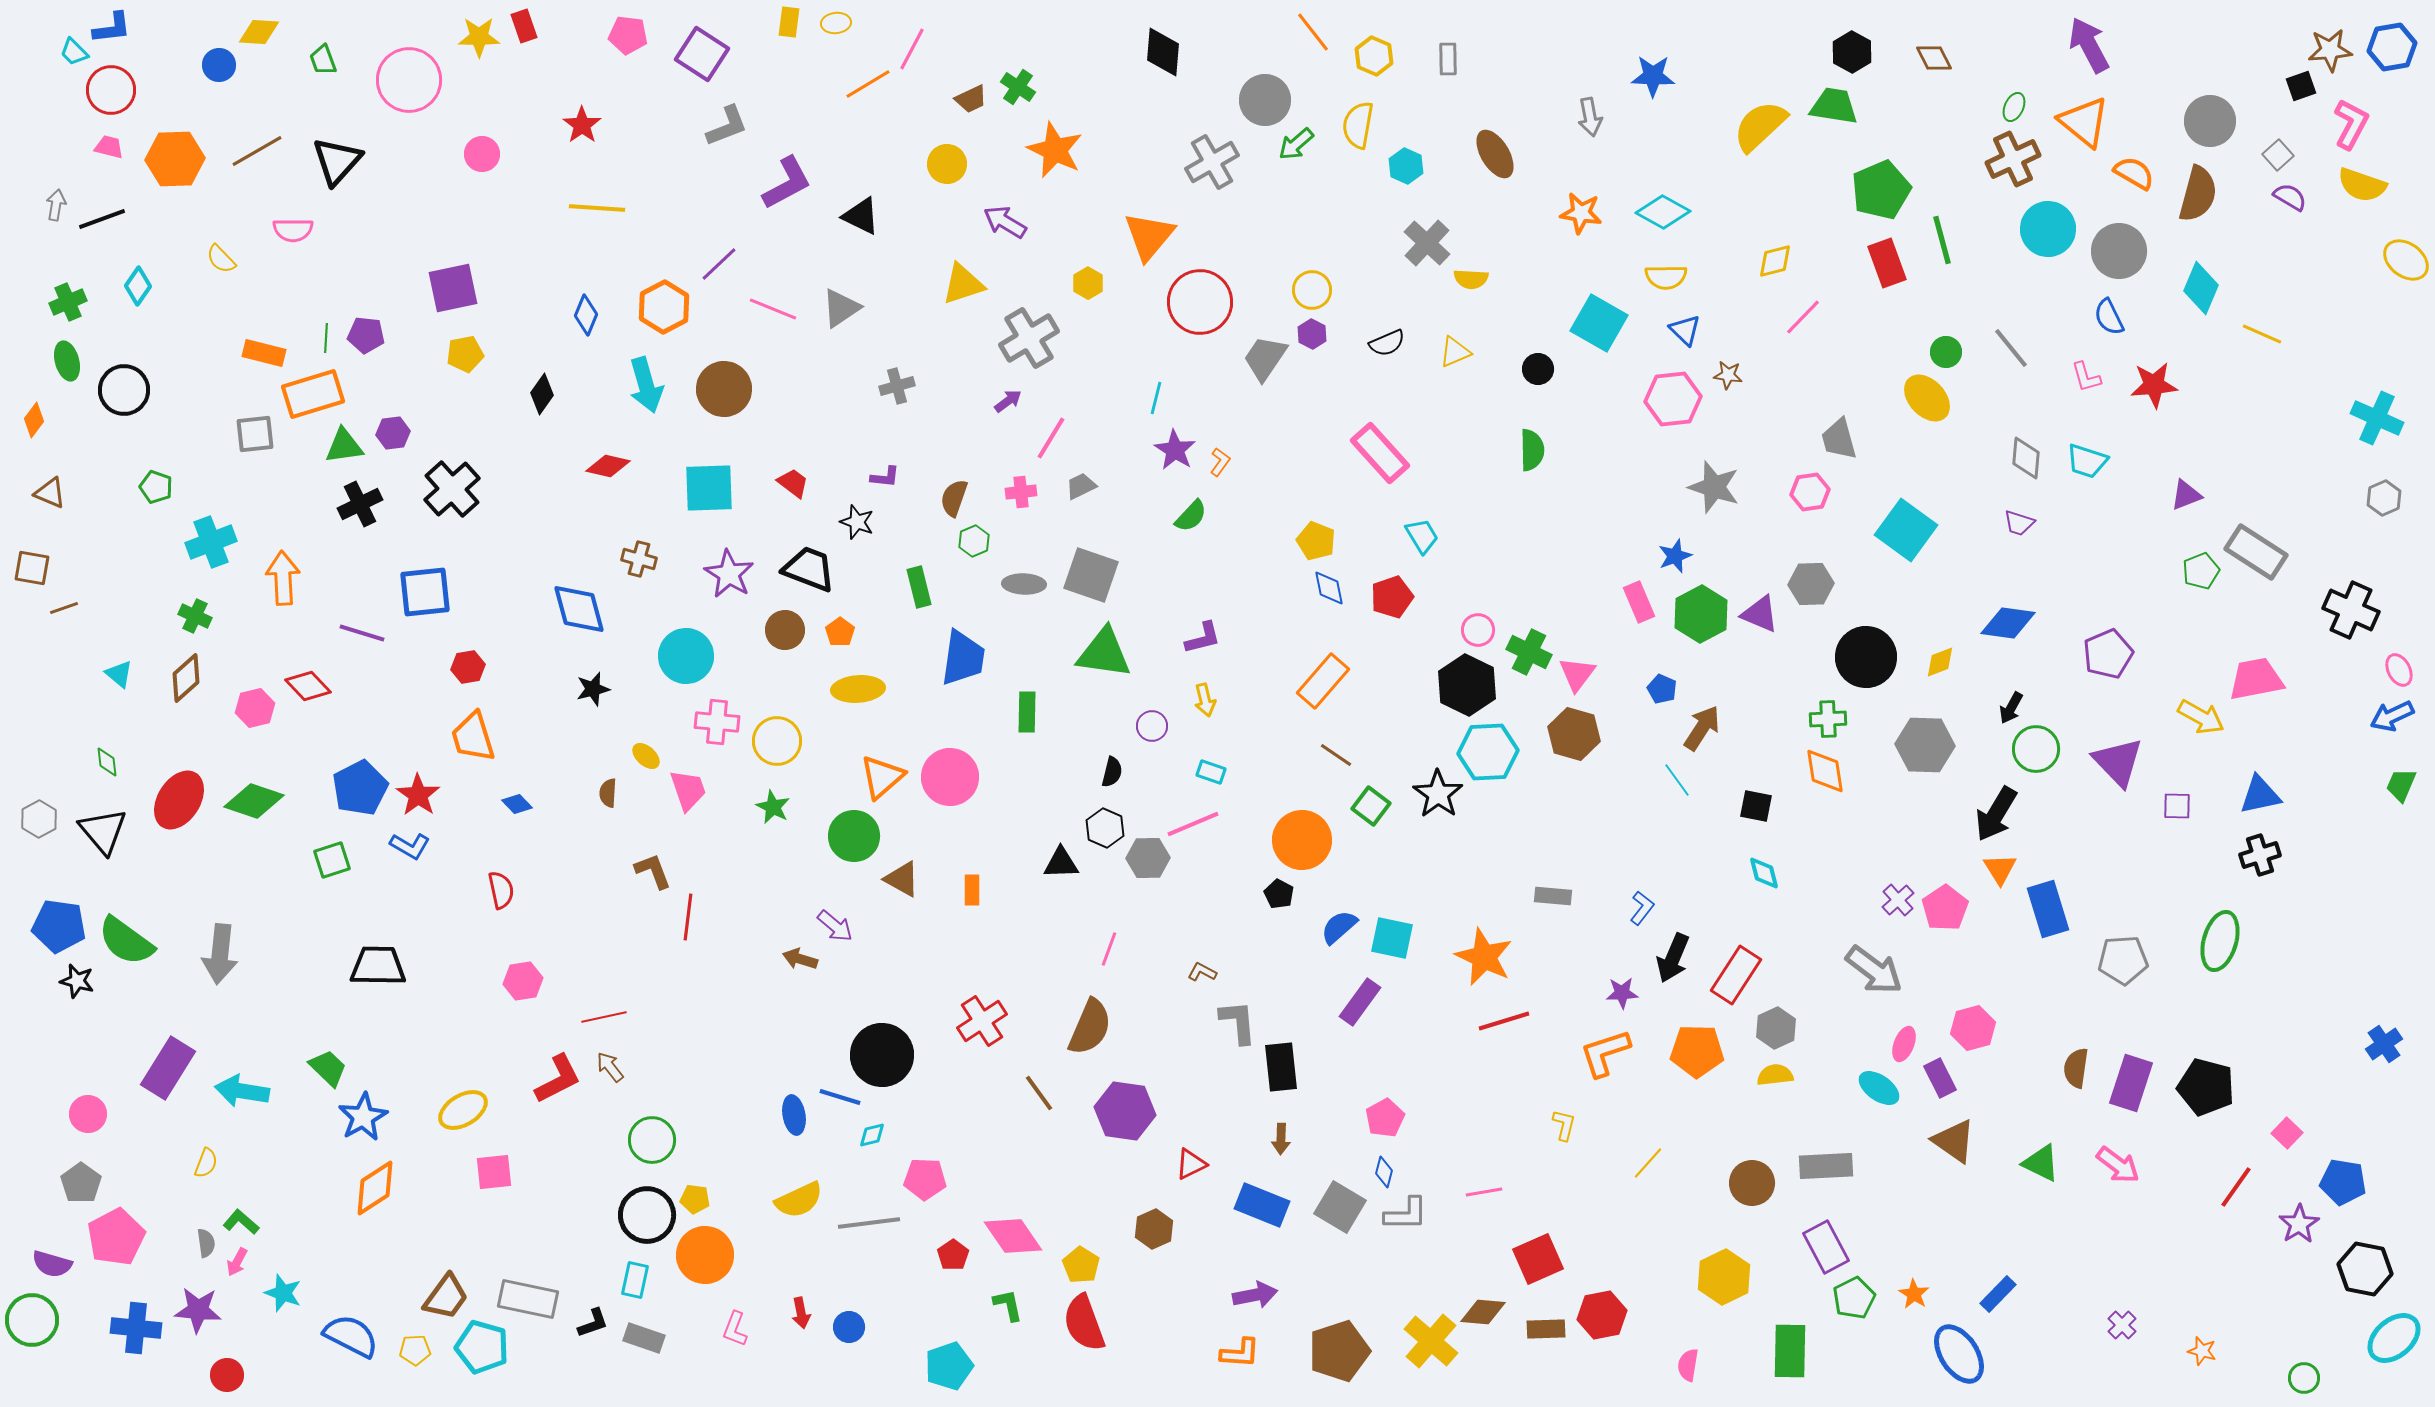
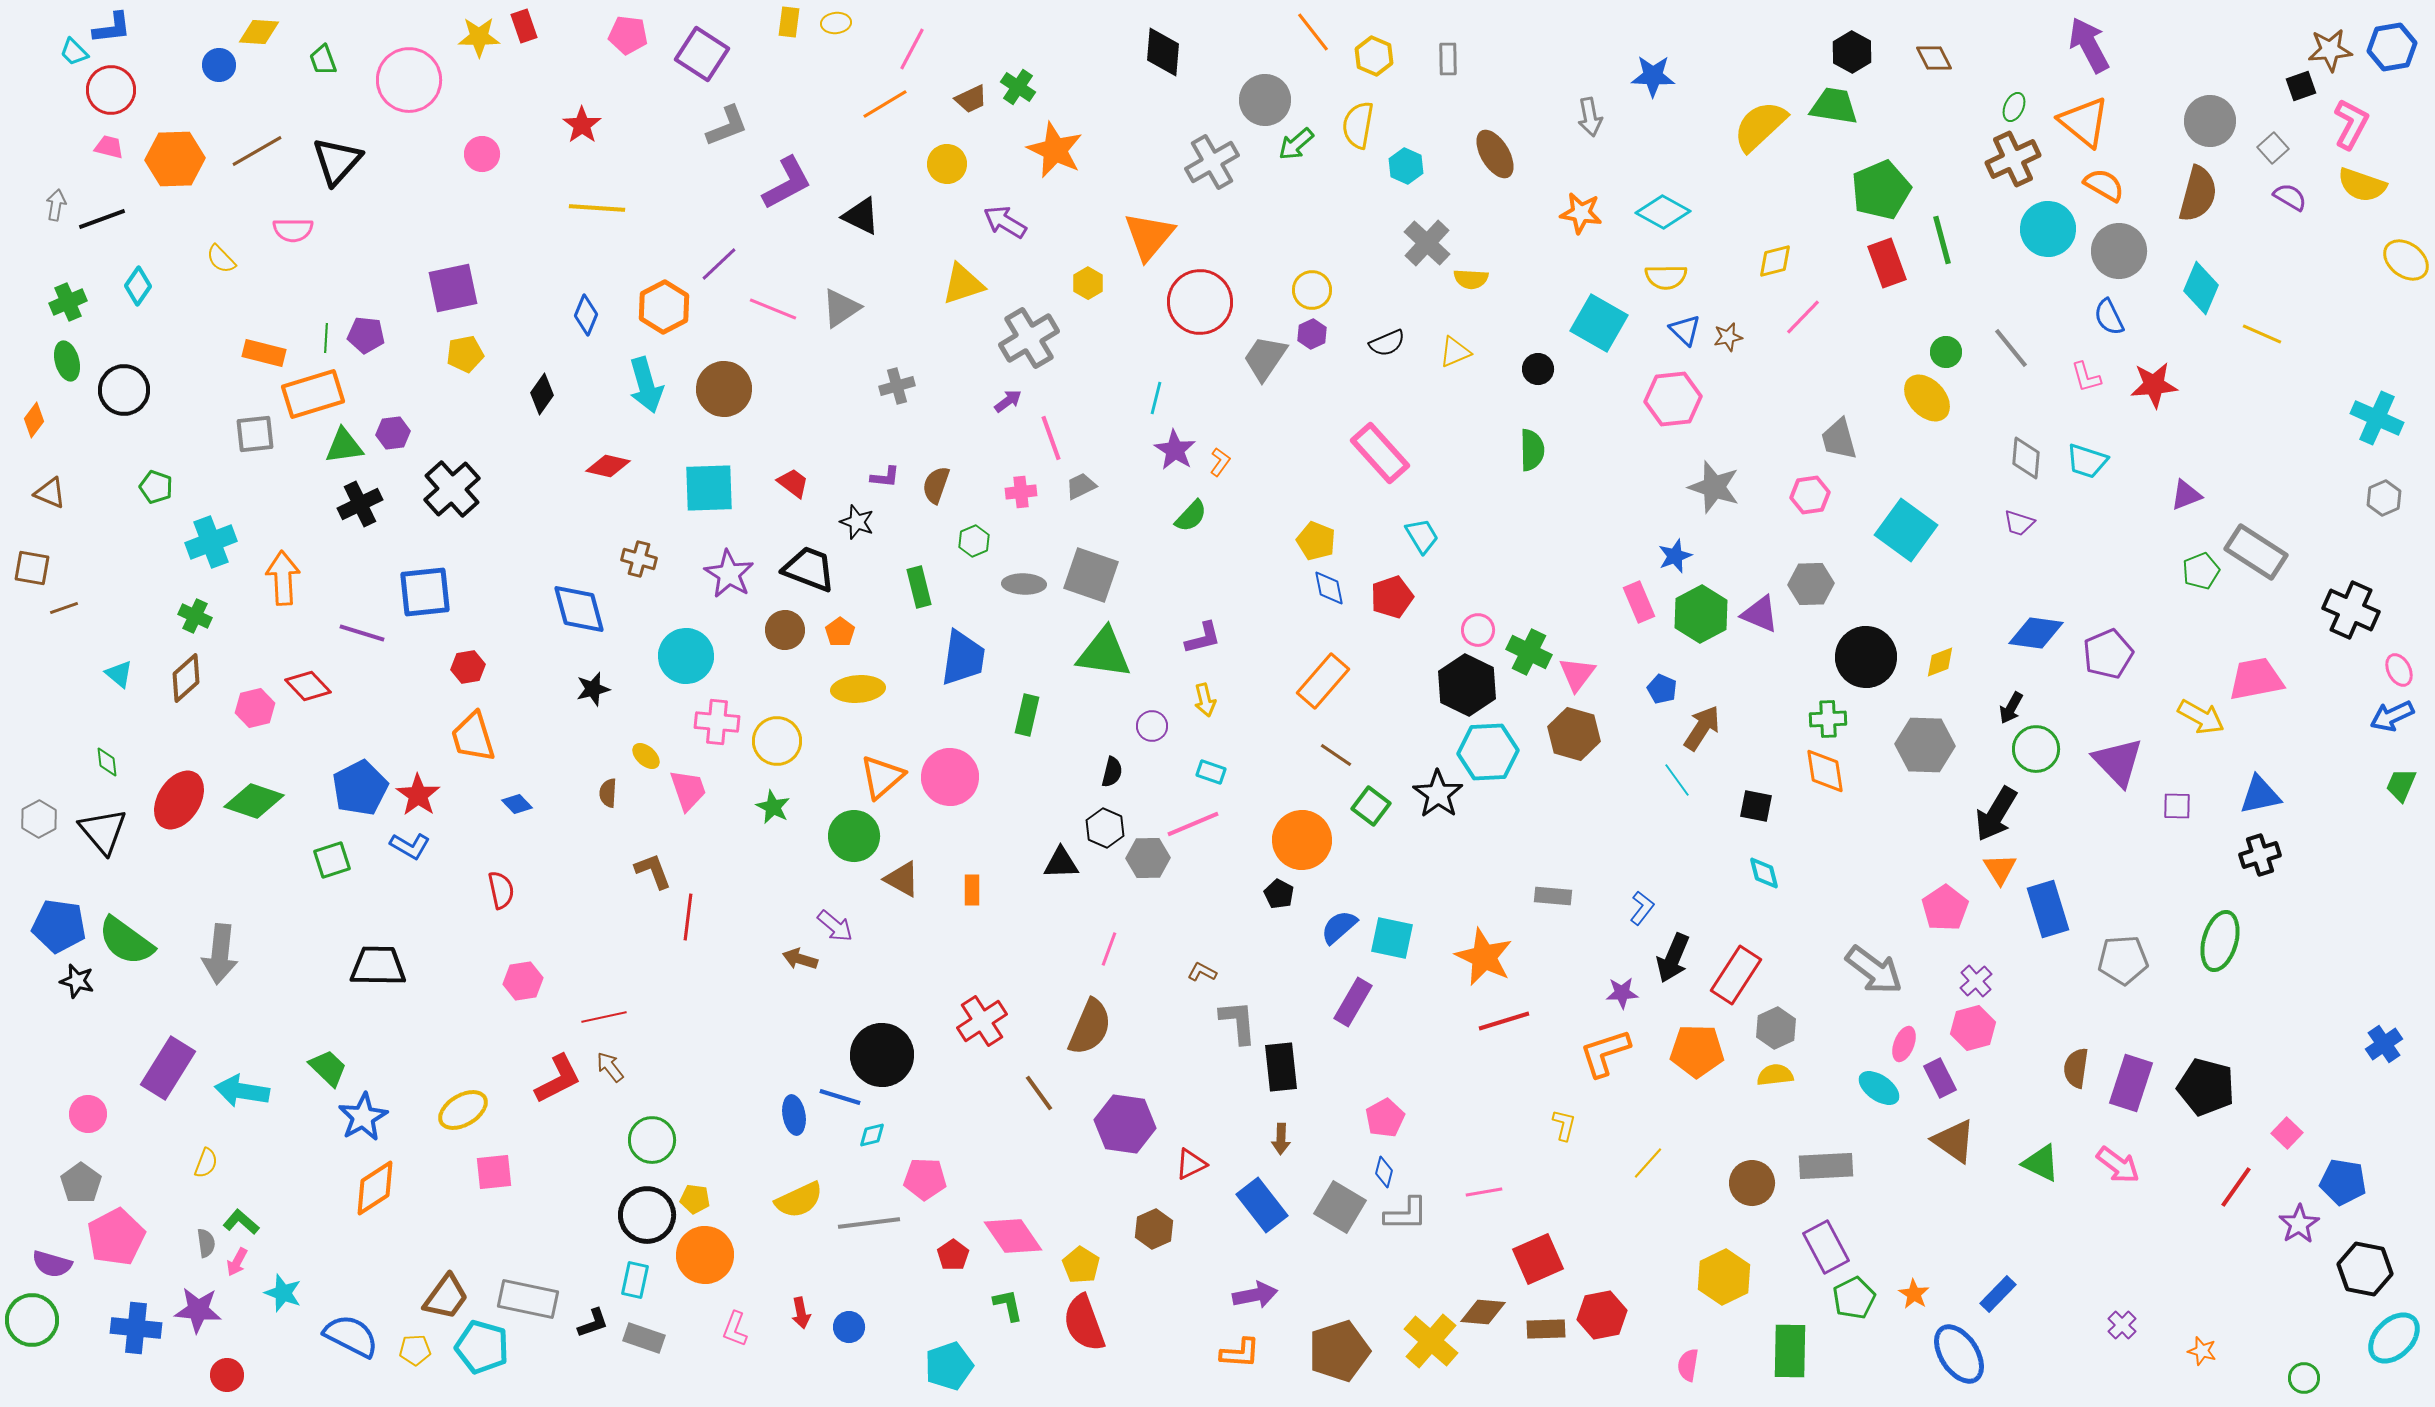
orange line at (868, 84): moved 17 px right, 20 px down
gray square at (2278, 155): moved 5 px left, 7 px up
orange semicircle at (2134, 173): moved 30 px left, 12 px down
purple hexagon at (1312, 334): rotated 8 degrees clockwise
brown star at (1728, 375): moved 38 px up; rotated 20 degrees counterclockwise
pink line at (1051, 438): rotated 51 degrees counterclockwise
pink hexagon at (1810, 492): moved 3 px down
brown semicircle at (954, 498): moved 18 px left, 13 px up
blue diamond at (2008, 623): moved 28 px right, 10 px down
green rectangle at (1027, 712): moved 3 px down; rotated 12 degrees clockwise
purple cross at (1898, 900): moved 78 px right, 81 px down
purple rectangle at (1360, 1002): moved 7 px left; rotated 6 degrees counterclockwise
purple hexagon at (1125, 1111): moved 13 px down
blue rectangle at (1262, 1205): rotated 30 degrees clockwise
cyan ellipse at (2394, 1338): rotated 4 degrees counterclockwise
